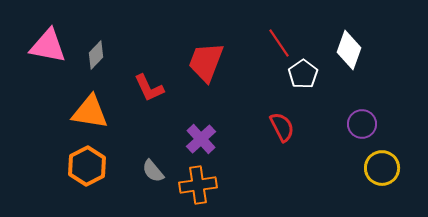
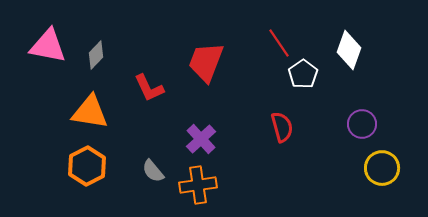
red semicircle: rotated 12 degrees clockwise
